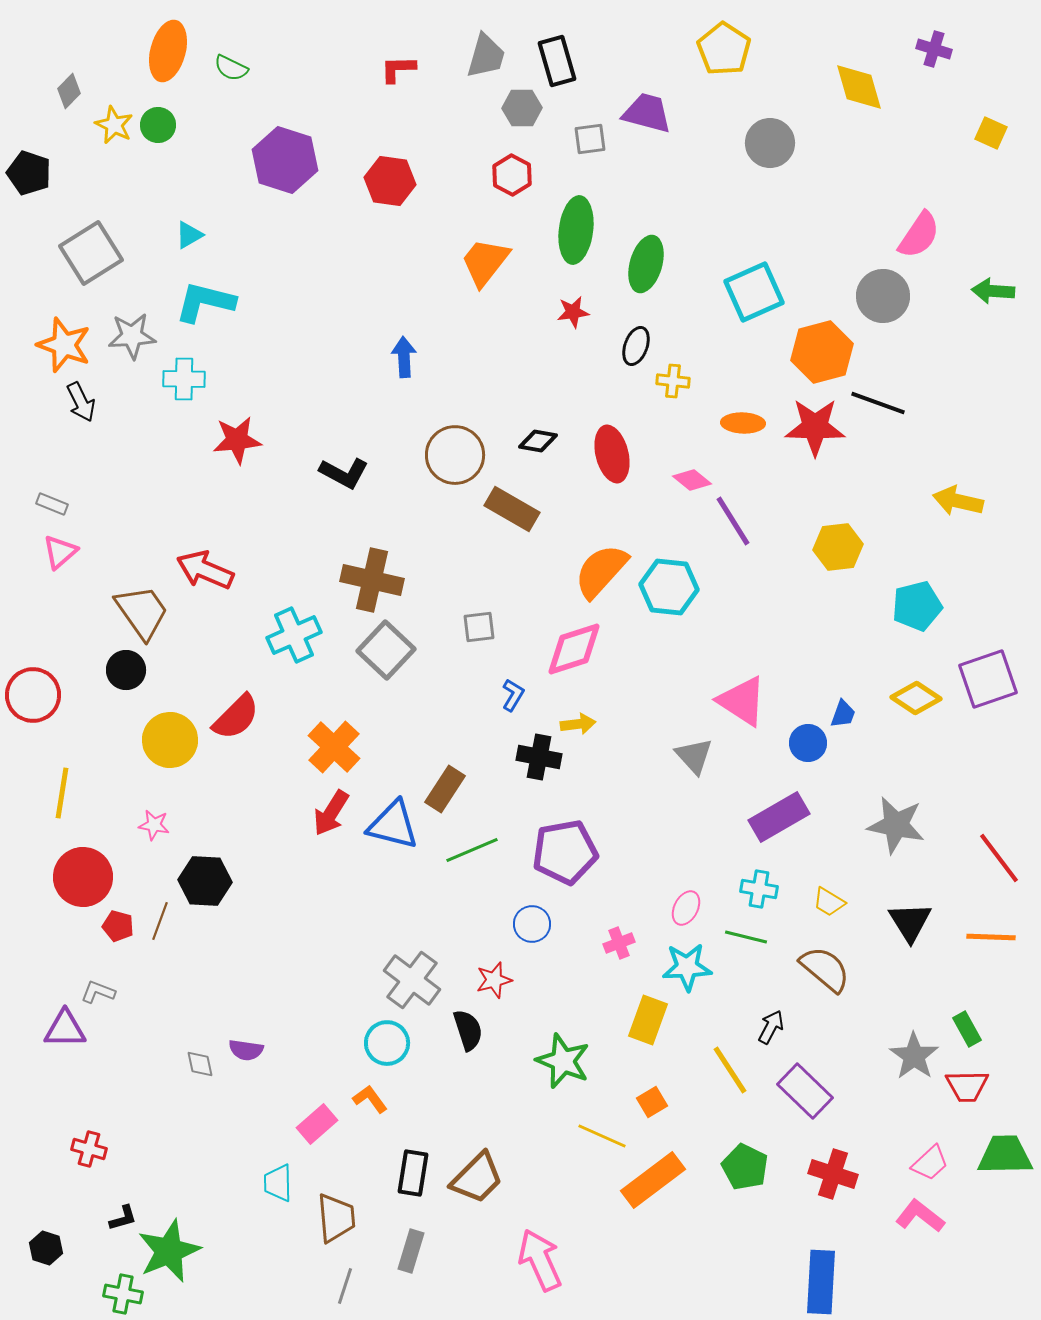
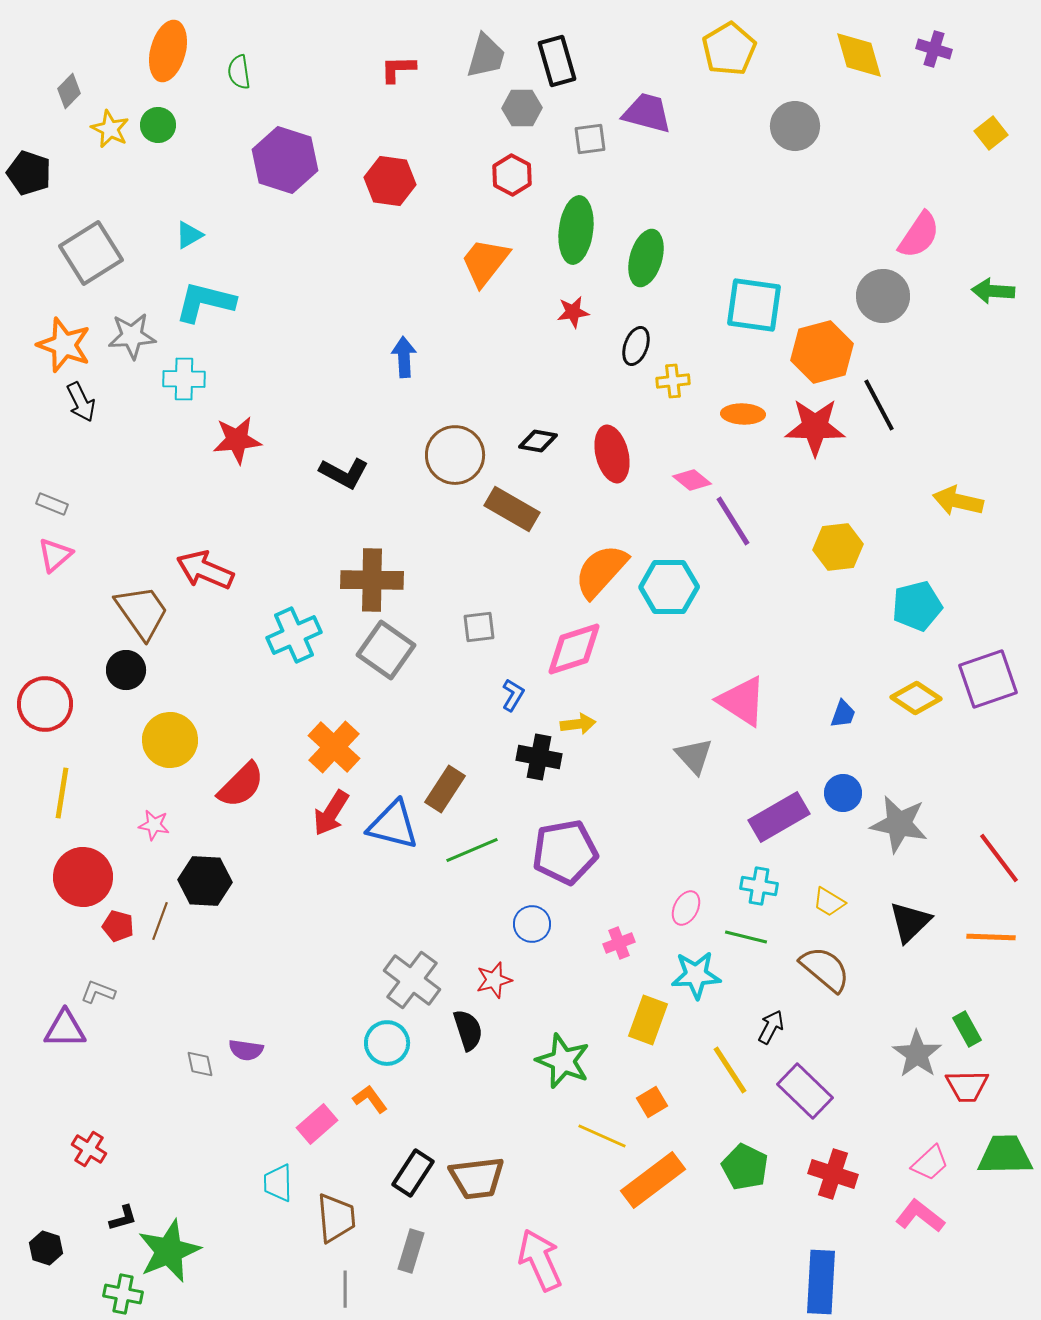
yellow pentagon at (724, 49): moved 5 px right; rotated 8 degrees clockwise
green semicircle at (231, 68): moved 8 px right, 4 px down; rotated 56 degrees clockwise
yellow diamond at (859, 87): moved 32 px up
yellow star at (114, 125): moved 4 px left, 4 px down
yellow square at (991, 133): rotated 28 degrees clockwise
gray circle at (770, 143): moved 25 px right, 17 px up
green ellipse at (646, 264): moved 6 px up
cyan square at (754, 292): moved 13 px down; rotated 32 degrees clockwise
yellow cross at (673, 381): rotated 12 degrees counterclockwise
black line at (878, 403): moved 1 px right, 2 px down; rotated 42 degrees clockwise
orange ellipse at (743, 423): moved 9 px up
pink triangle at (60, 552): moved 5 px left, 3 px down
brown cross at (372, 580): rotated 12 degrees counterclockwise
cyan hexagon at (669, 587): rotated 6 degrees counterclockwise
gray square at (386, 650): rotated 8 degrees counterclockwise
red circle at (33, 695): moved 12 px right, 9 px down
red semicircle at (236, 717): moved 5 px right, 68 px down
blue circle at (808, 743): moved 35 px right, 50 px down
gray star at (896, 825): moved 3 px right, 1 px up
cyan cross at (759, 889): moved 3 px up
black triangle at (910, 922): rotated 18 degrees clockwise
cyan star at (687, 967): moved 9 px right, 8 px down
gray star at (914, 1056): moved 3 px right, 2 px up
red cross at (89, 1149): rotated 16 degrees clockwise
black rectangle at (413, 1173): rotated 24 degrees clockwise
brown trapezoid at (477, 1178): rotated 38 degrees clockwise
gray line at (345, 1286): moved 3 px down; rotated 18 degrees counterclockwise
